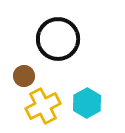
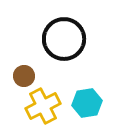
black circle: moved 6 px right
cyan hexagon: rotated 20 degrees clockwise
